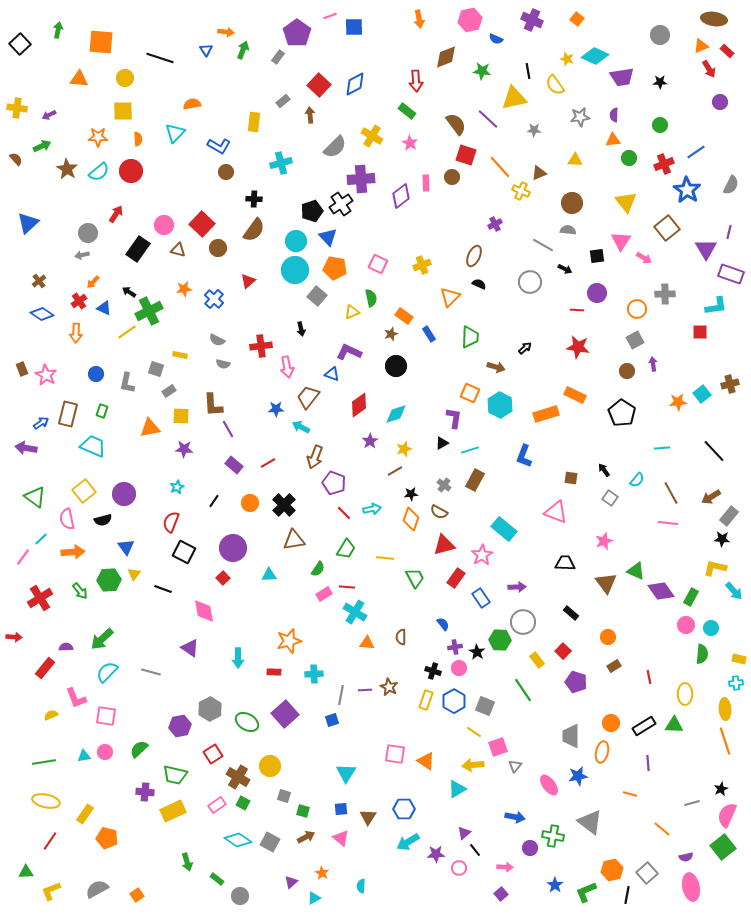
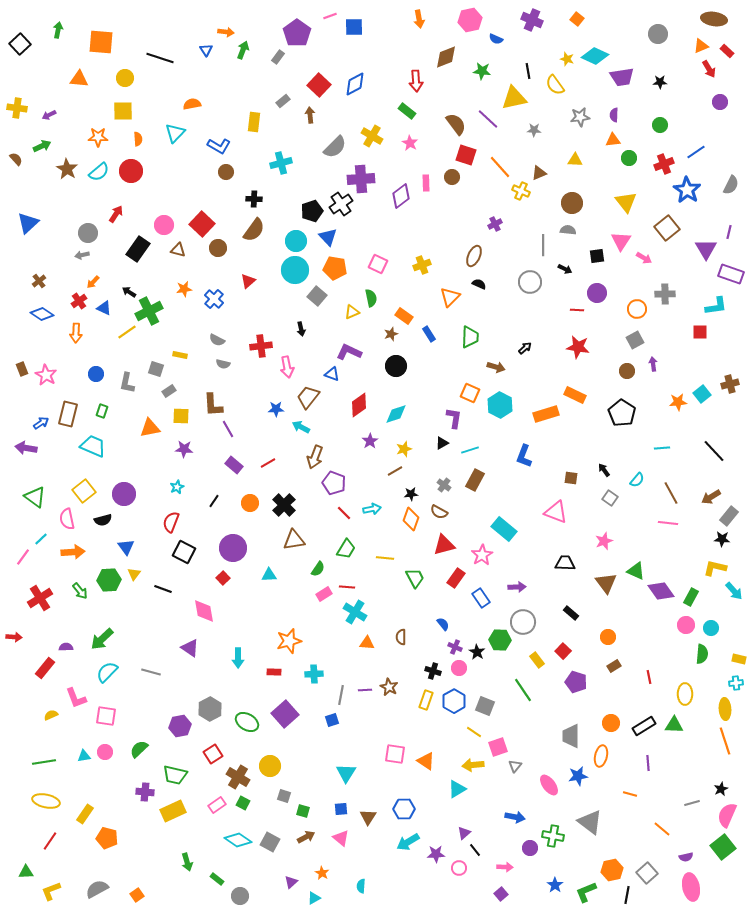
gray circle at (660, 35): moved 2 px left, 1 px up
gray line at (543, 245): rotated 60 degrees clockwise
purple cross at (455, 647): rotated 32 degrees clockwise
orange ellipse at (602, 752): moved 1 px left, 4 px down
